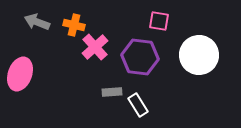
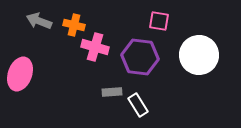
gray arrow: moved 2 px right, 1 px up
pink cross: rotated 32 degrees counterclockwise
